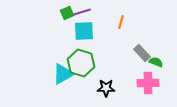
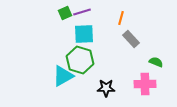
green square: moved 2 px left
orange line: moved 4 px up
cyan square: moved 3 px down
gray rectangle: moved 11 px left, 14 px up
green hexagon: moved 1 px left, 3 px up
cyan triangle: moved 2 px down
pink cross: moved 3 px left, 1 px down
